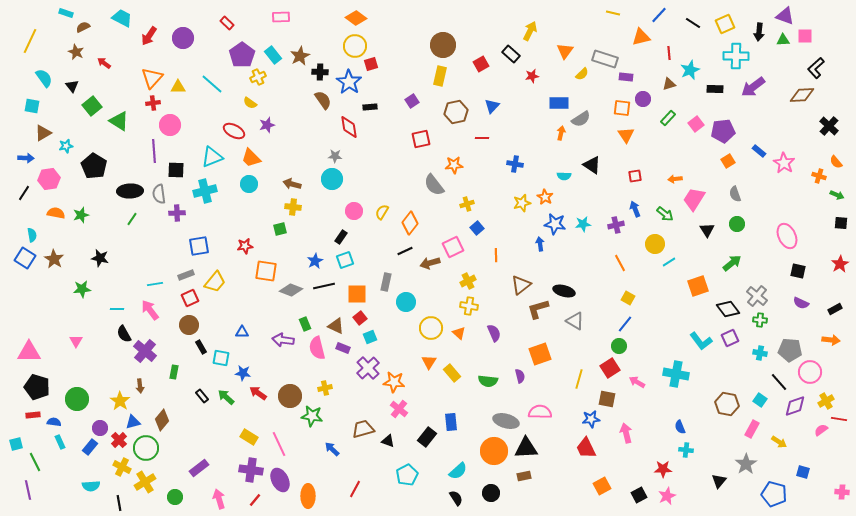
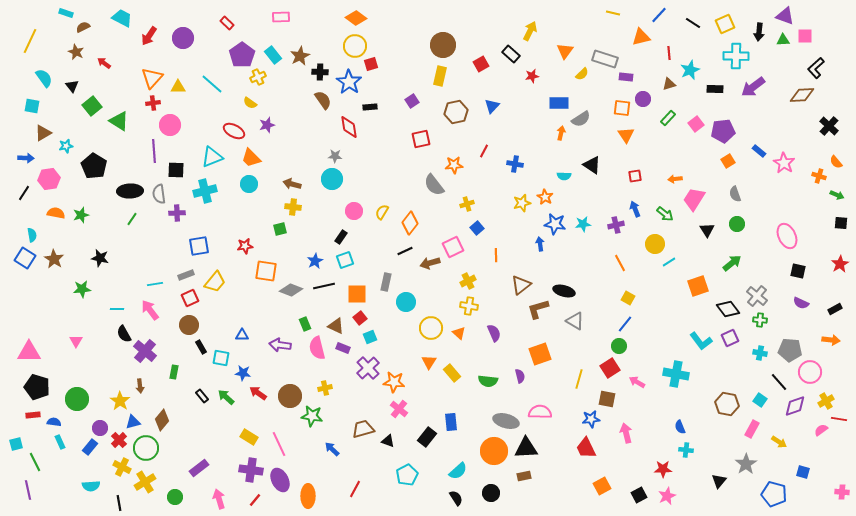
red line at (482, 138): moved 2 px right, 13 px down; rotated 64 degrees counterclockwise
blue triangle at (242, 332): moved 3 px down
purple arrow at (283, 340): moved 3 px left, 5 px down
